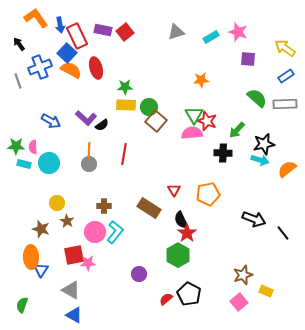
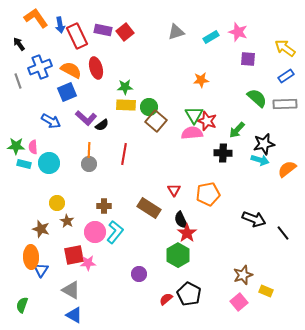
blue square at (67, 53): moved 39 px down; rotated 24 degrees clockwise
